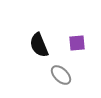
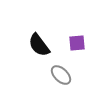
black semicircle: rotated 15 degrees counterclockwise
